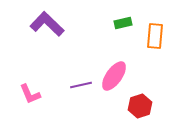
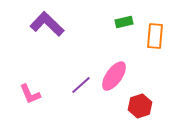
green rectangle: moved 1 px right, 1 px up
purple line: rotated 30 degrees counterclockwise
